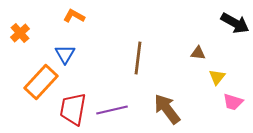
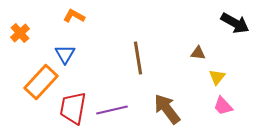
brown line: rotated 16 degrees counterclockwise
pink trapezoid: moved 10 px left, 4 px down; rotated 30 degrees clockwise
red trapezoid: moved 1 px up
